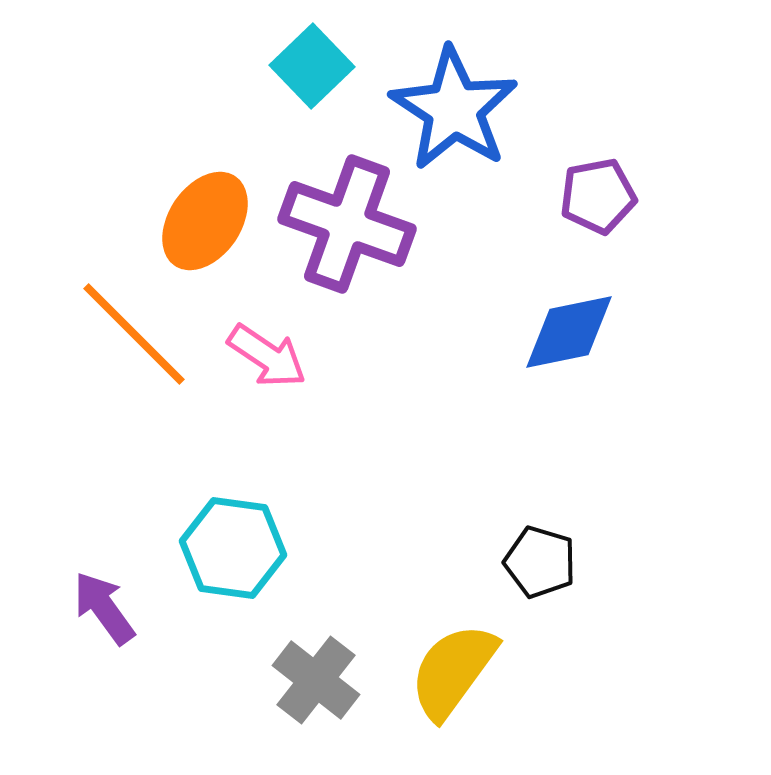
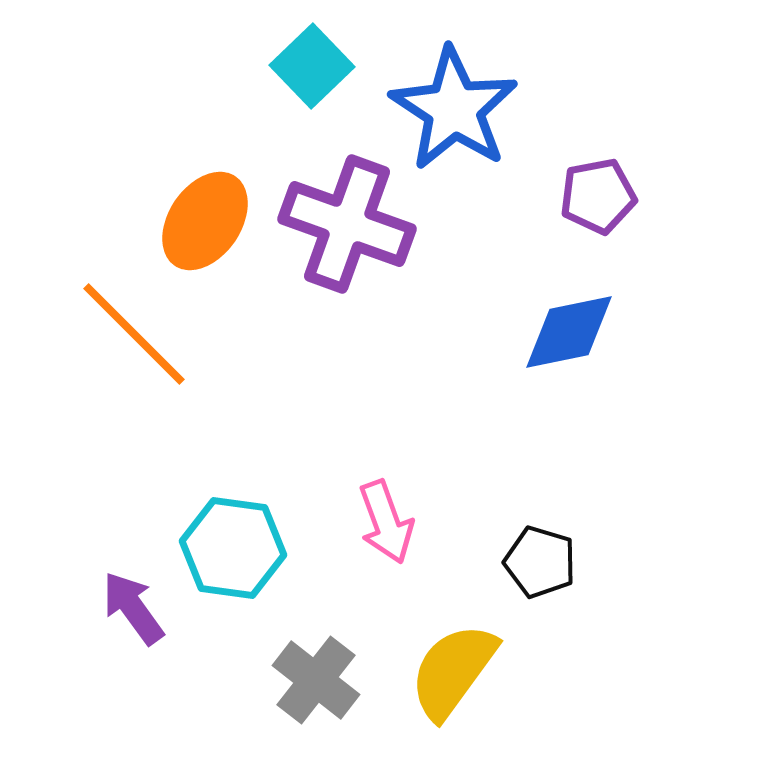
pink arrow: moved 119 px right, 166 px down; rotated 36 degrees clockwise
purple arrow: moved 29 px right
